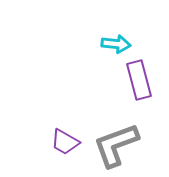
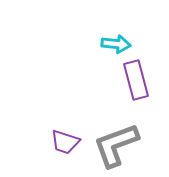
purple rectangle: moved 3 px left
purple trapezoid: rotated 12 degrees counterclockwise
